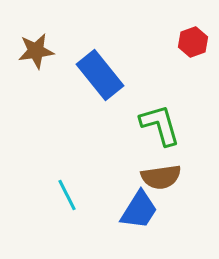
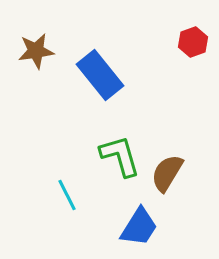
green L-shape: moved 40 px left, 31 px down
brown semicircle: moved 6 px right, 4 px up; rotated 129 degrees clockwise
blue trapezoid: moved 17 px down
